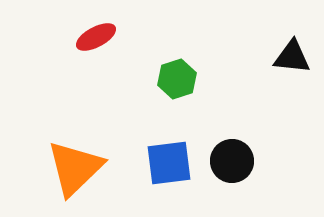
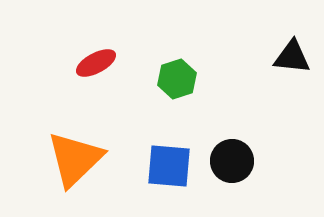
red ellipse: moved 26 px down
blue square: moved 3 px down; rotated 12 degrees clockwise
orange triangle: moved 9 px up
